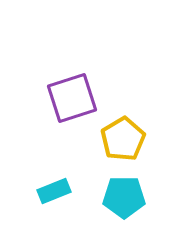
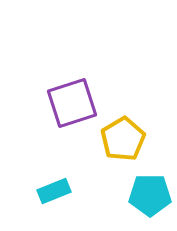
purple square: moved 5 px down
cyan pentagon: moved 26 px right, 2 px up
